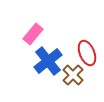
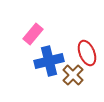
blue cross: moved 1 px right; rotated 24 degrees clockwise
